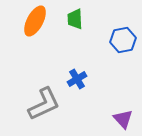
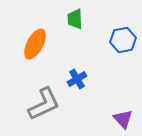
orange ellipse: moved 23 px down
